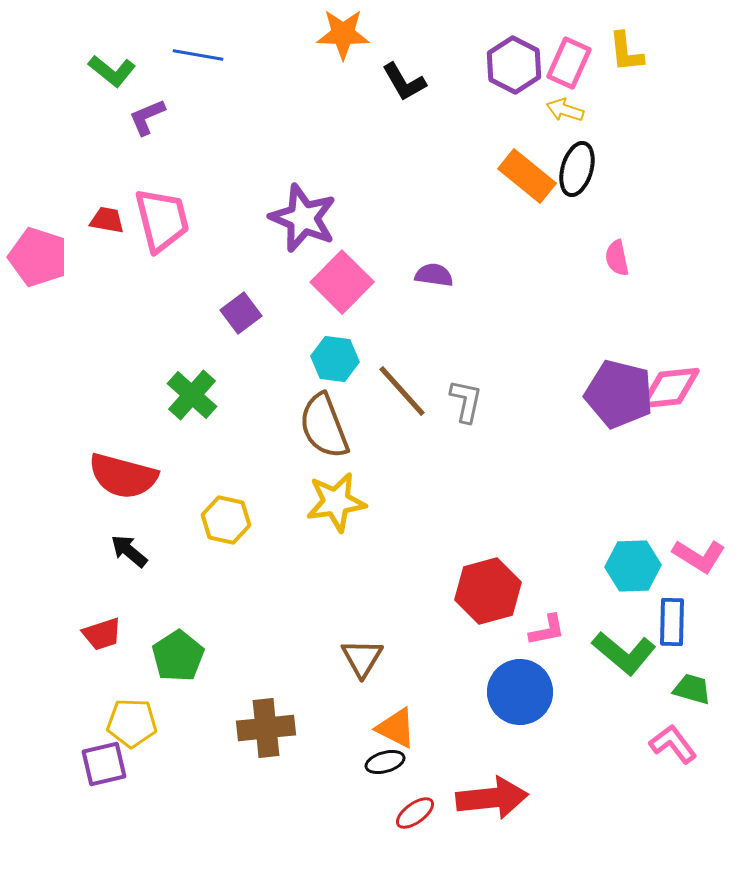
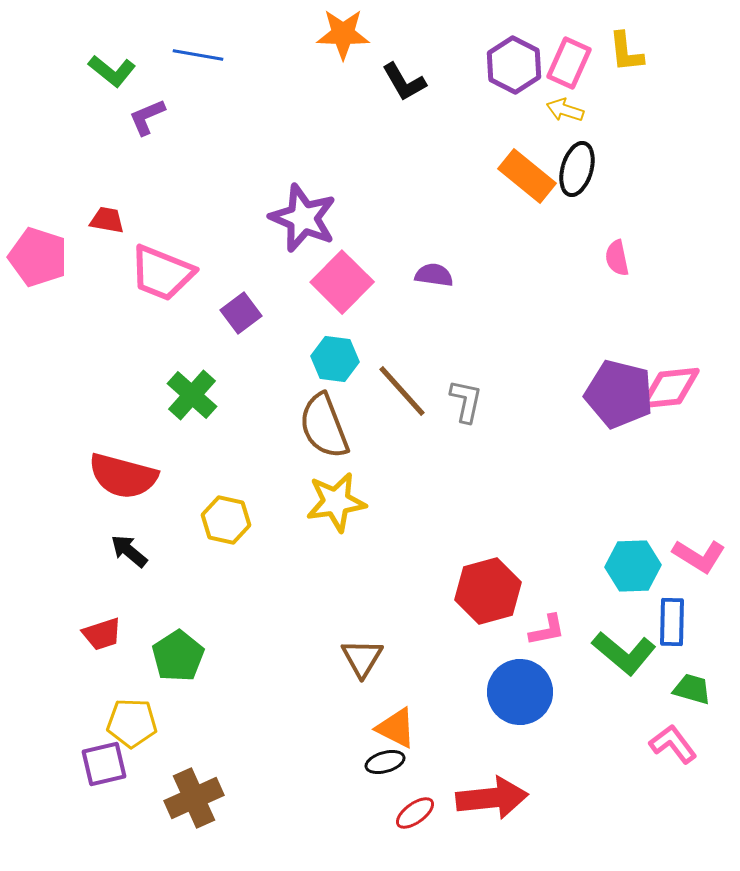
pink trapezoid at (162, 220): moved 53 px down; rotated 126 degrees clockwise
brown cross at (266, 728): moved 72 px left, 70 px down; rotated 18 degrees counterclockwise
